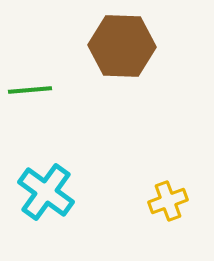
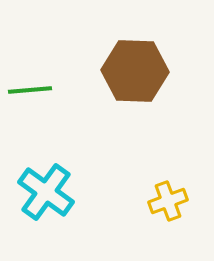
brown hexagon: moved 13 px right, 25 px down
